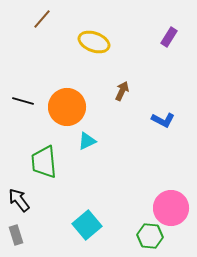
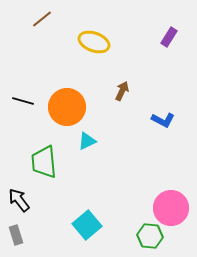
brown line: rotated 10 degrees clockwise
